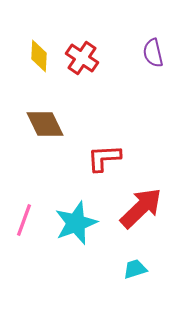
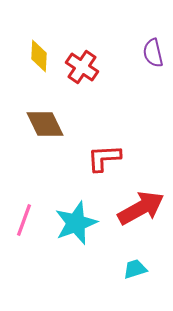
red cross: moved 9 px down
red arrow: rotated 15 degrees clockwise
